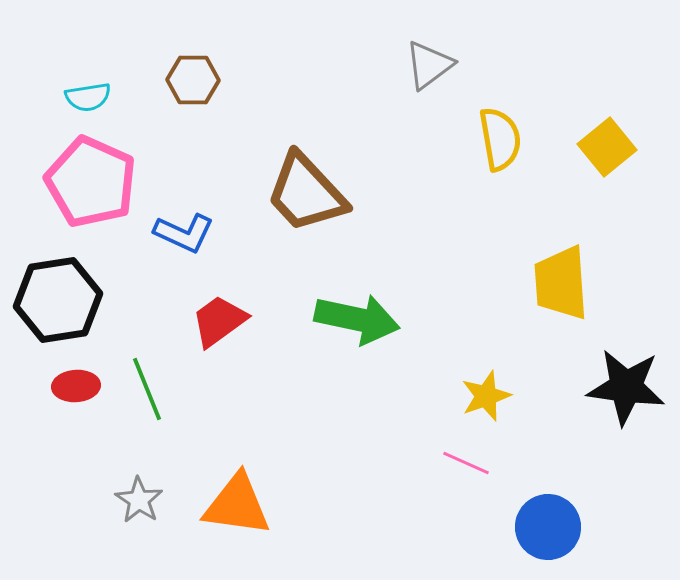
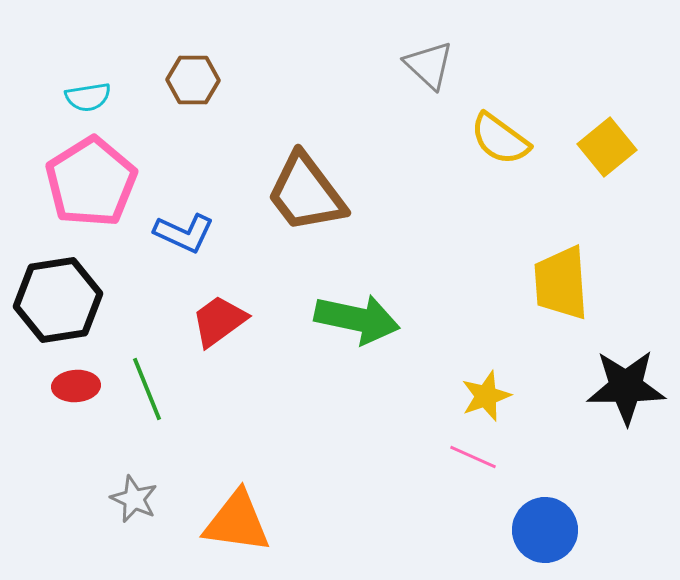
gray triangle: rotated 40 degrees counterclockwise
yellow semicircle: rotated 136 degrees clockwise
pink pentagon: rotated 16 degrees clockwise
brown trapezoid: rotated 6 degrees clockwise
black star: rotated 8 degrees counterclockwise
pink line: moved 7 px right, 6 px up
gray star: moved 5 px left, 1 px up; rotated 9 degrees counterclockwise
orange triangle: moved 17 px down
blue circle: moved 3 px left, 3 px down
